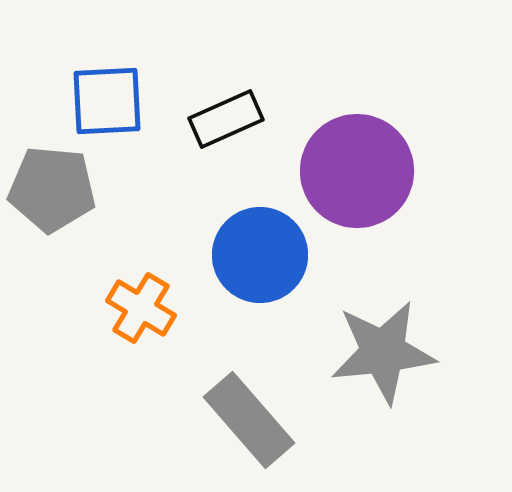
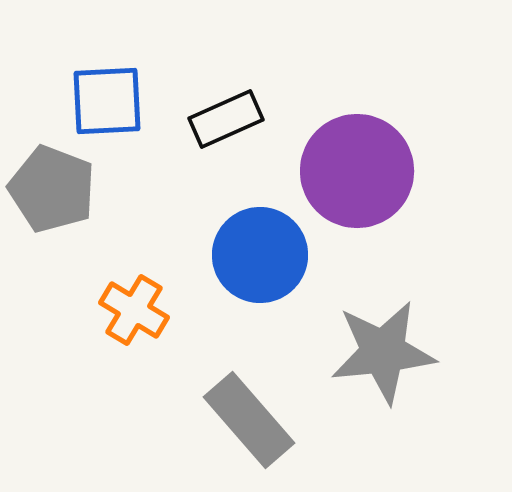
gray pentagon: rotated 16 degrees clockwise
orange cross: moved 7 px left, 2 px down
